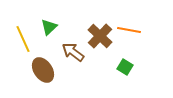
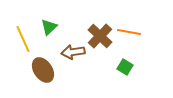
orange line: moved 2 px down
brown arrow: rotated 45 degrees counterclockwise
